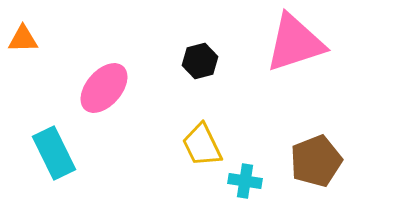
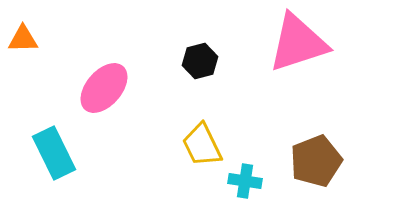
pink triangle: moved 3 px right
